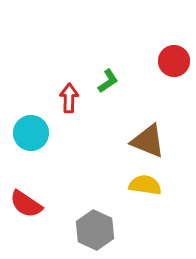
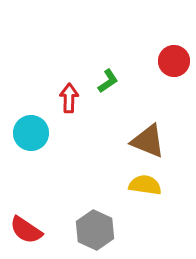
red semicircle: moved 26 px down
